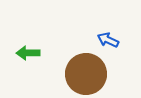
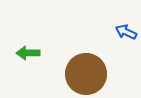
blue arrow: moved 18 px right, 8 px up
